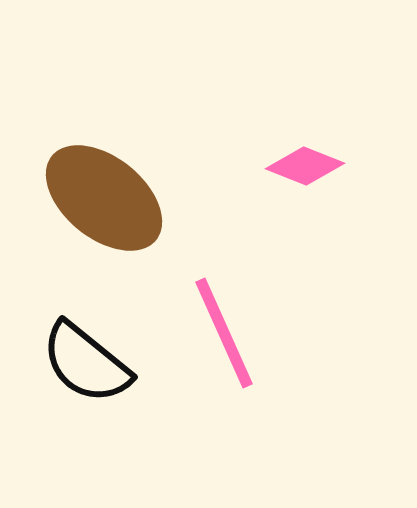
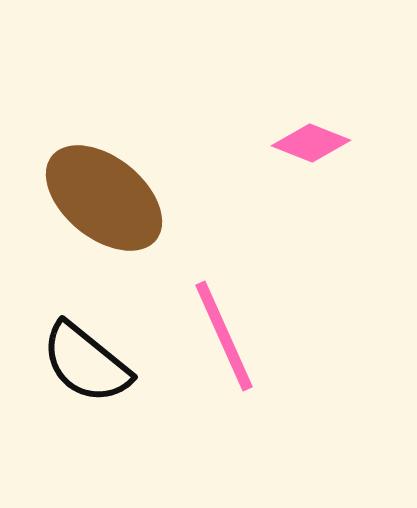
pink diamond: moved 6 px right, 23 px up
pink line: moved 3 px down
